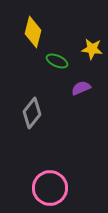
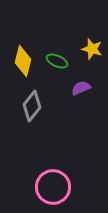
yellow diamond: moved 10 px left, 29 px down
yellow star: rotated 10 degrees clockwise
gray diamond: moved 7 px up
pink circle: moved 3 px right, 1 px up
